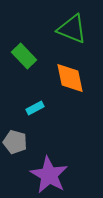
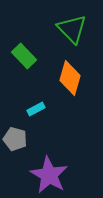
green triangle: rotated 24 degrees clockwise
orange diamond: rotated 28 degrees clockwise
cyan rectangle: moved 1 px right, 1 px down
gray pentagon: moved 3 px up
